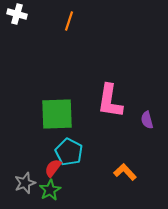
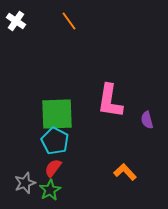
white cross: moved 1 px left, 7 px down; rotated 18 degrees clockwise
orange line: rotated 54 degrees counterclockwise
cyan pentagon: moved 14 px left, 11 px up
